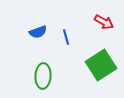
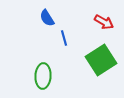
blue semicircle: moved 9 px right, 14 px up; rotated 78 degrees clockwise
blue line: moved 2 px left, 1 px down
green square: moved 5 px up
